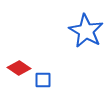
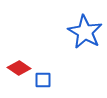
blue star: moved 1 px left, 1 px down
